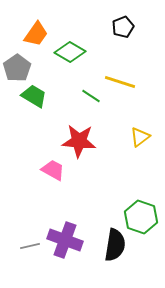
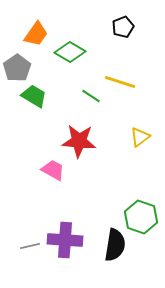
purple cross: rotated 16 degrees counterclockwise
